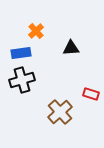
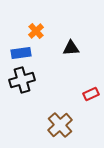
red rectangle: rotated 42 degrees counterclockwise
brown cross: moved 13 px down
